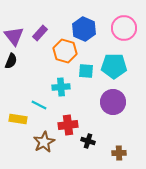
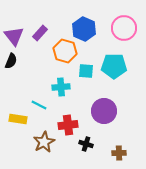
purple circle: moved 9 px left, 9 px down
black cross: moved 2 px left, 3 px down
